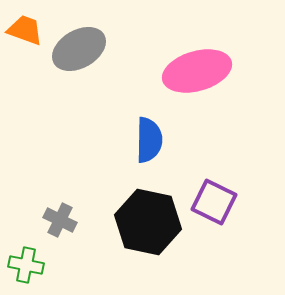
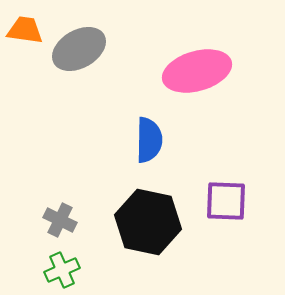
orange trapezoid: rotated 12 degrees counterclockwise
purple square: moved 12 px right, 1 px up; rotated 24 degrees counterclockwise
green cross: moved 36 px right, 5 px down; rotated 36 degrees counterclockwise
